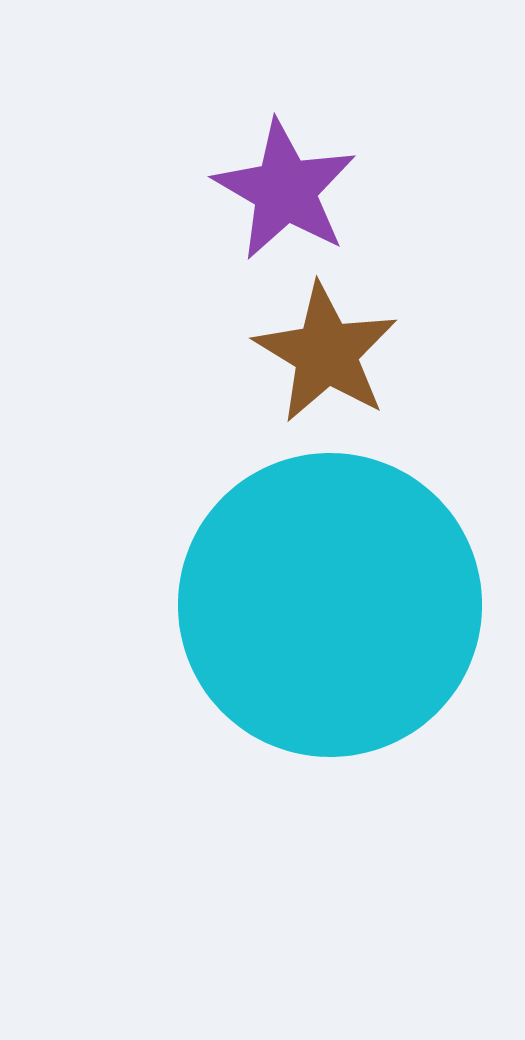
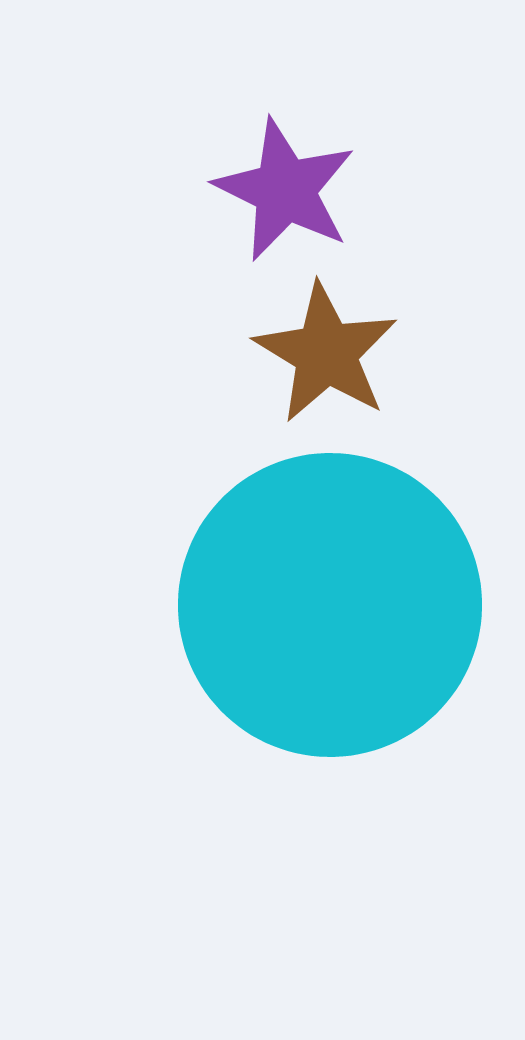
purple star: rotated 4 degrees counterclockwise
